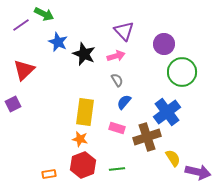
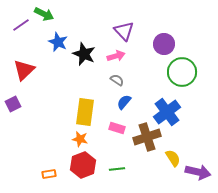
gray semicircle: rotated 24 degrees counterclockwise
